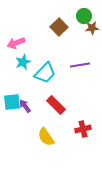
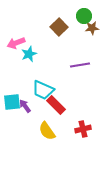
cyan star: moved 6 px right, 8 px up
cyan trapezoid: moved 2 px left, 17 px down; rotated 70 degrees clockwise
yellow semicircle: moved 1 px right, 6 px up
